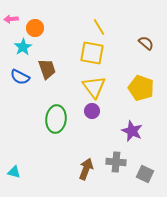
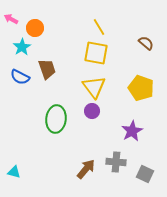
pink arrow: rotated 32 degrees clockwise
cyan star: moved 1 px left
yellow square: moved 4 px right
purple star: rotated 20 degrees clockwise
brown arrow: rotated 20 degrees clockwise
